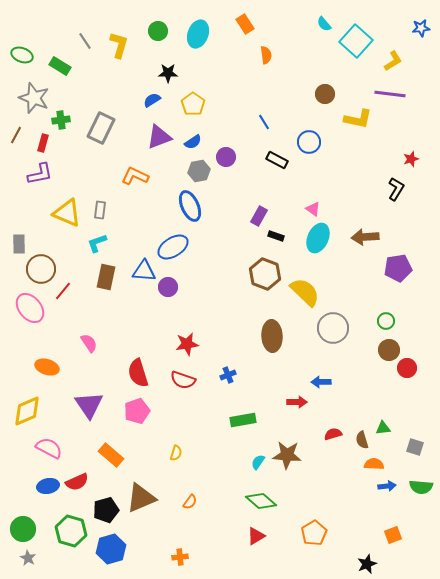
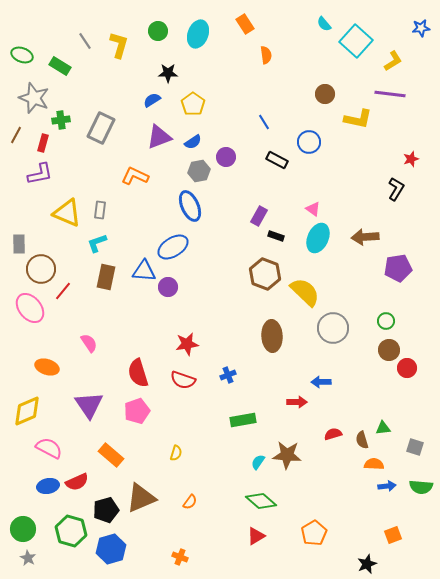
orange cross at (180, 557): rotated 28 degrees clockwise
